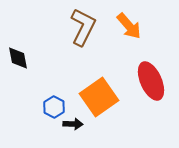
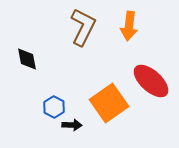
orange arrow: rotated 48 degrees clockwise
black diamond: moved 9 px right, 1 px down
red ellipse: rotated 24 degrees counterclockwise
orange square: moved 10 px right, 6 px down
black arrow: moved 1 px left, 1 px down
